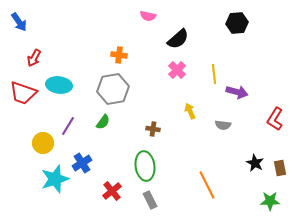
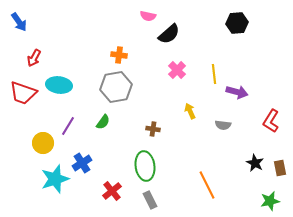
black semicircle: moved 9 px left, 5 px up
gray hexagon: moved 3 px right, 2 px up
red L-shape: moved 4 px left, 2 px down
green star: rotated 12 degrees counterclockwise
